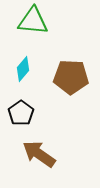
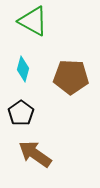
green triangle: rotated 24 degrees clockwise
cyan diamond: rotated 25 degrees counterclockwise
brown arrow: moved 4 px left
